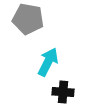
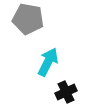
black cross: moved 3 px right; rotated 30 degrees counterclockwise
